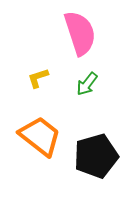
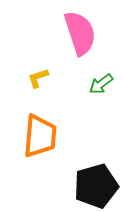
green arrow: moved 14 px right; rotated 15 degrees clockwise
orange trapezoid: rotated 57 degrees clockwise
black pentagon: moved 30 px down
